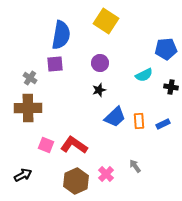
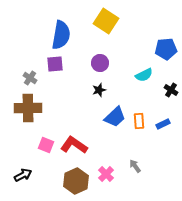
black cross: moved 3 px down; rotated 24 degrees clockwise
